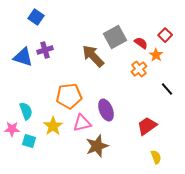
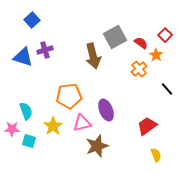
blue square: moved 4 px left, 3 px down; rotated 14 degrees clockwise
brown arrow: rotated 150 degrees counterclockwise
yellow semicircle: moved 2 px up
